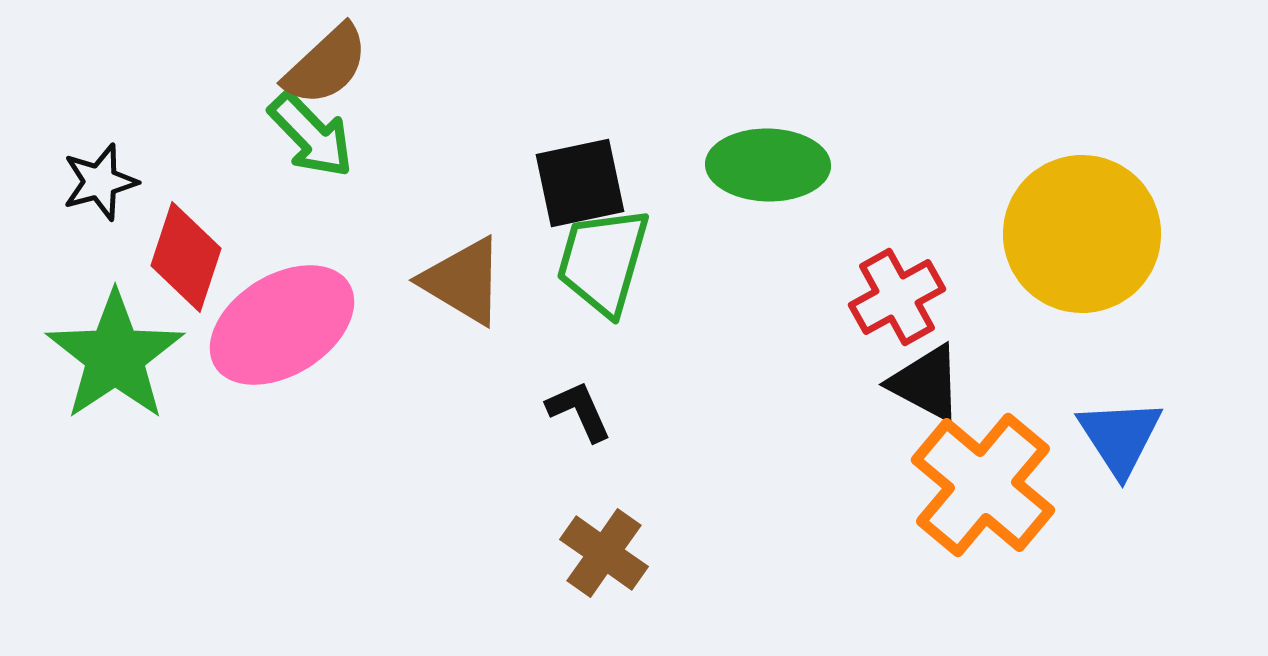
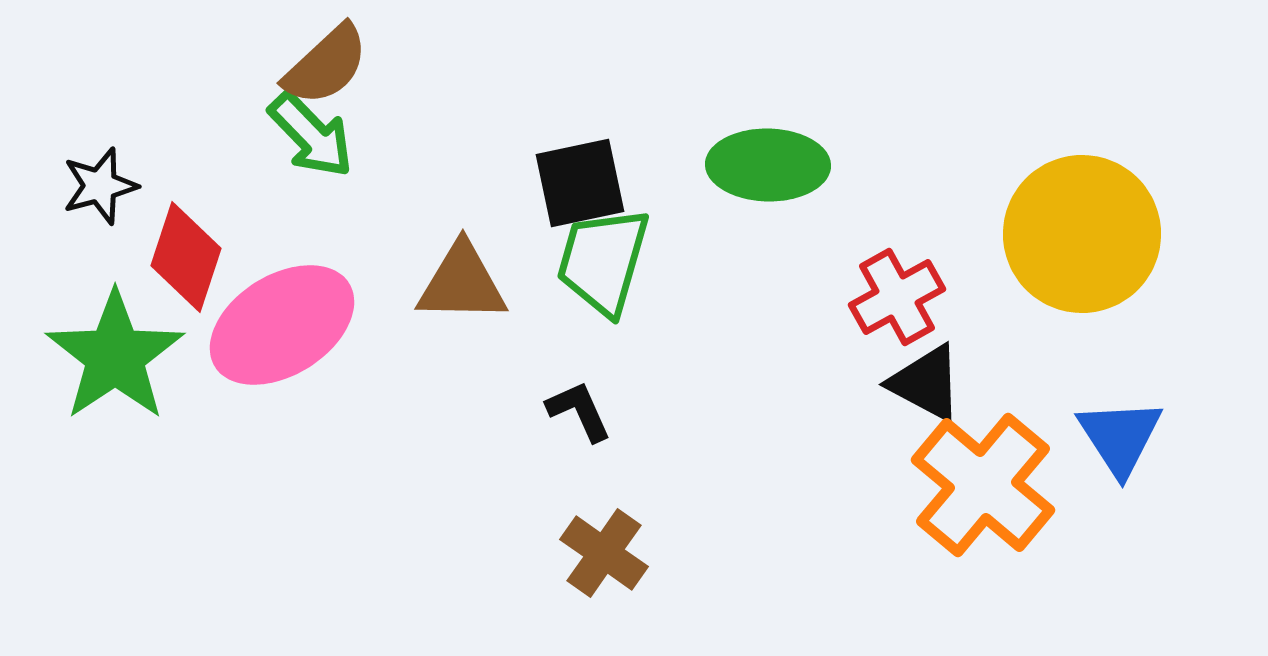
black star: moved 4 px down
brown triangle: moved 1 px left, 2 px down; rotated 30 degrees counterclockwise
